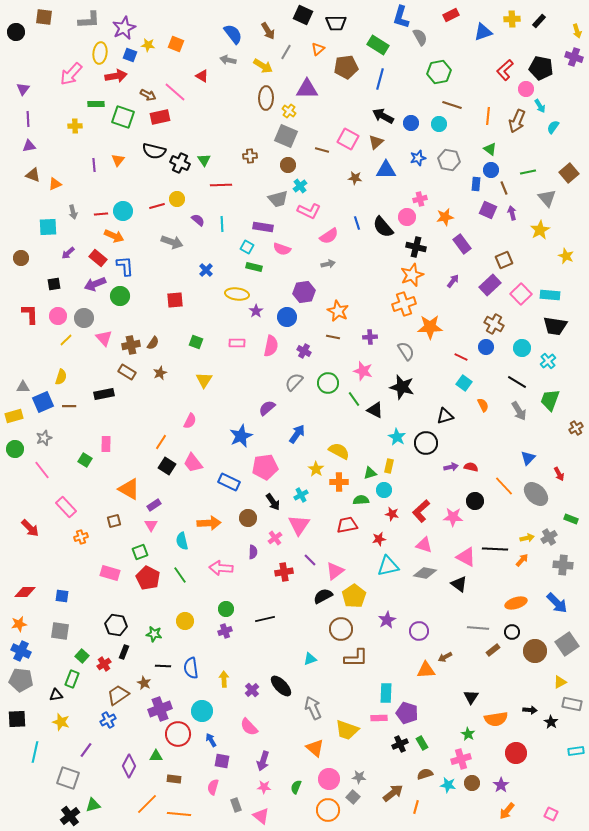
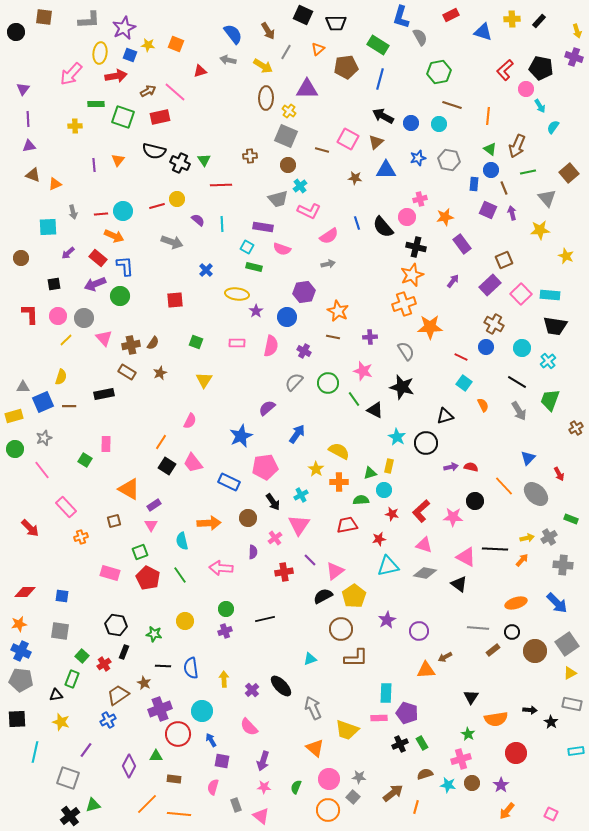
blue triangle at (483, 32): rotated 36 degrees clockwise
red triangle at (202, 76): moved 2 px left, 5 px up; rotated 48 degrees counterclockwise
brown arrow at (148, 95): moved 4 px up; rotated 56 degrees counterclockwise
brown arrow at (517, 121): moved 25 px down
blue rectangle at (476, 184): moved 2 px left
yellow star at (540, 230): rotated 24 degrees clockwise
yellow triangle at (560, 682): moved 10 px right, 9 px up
